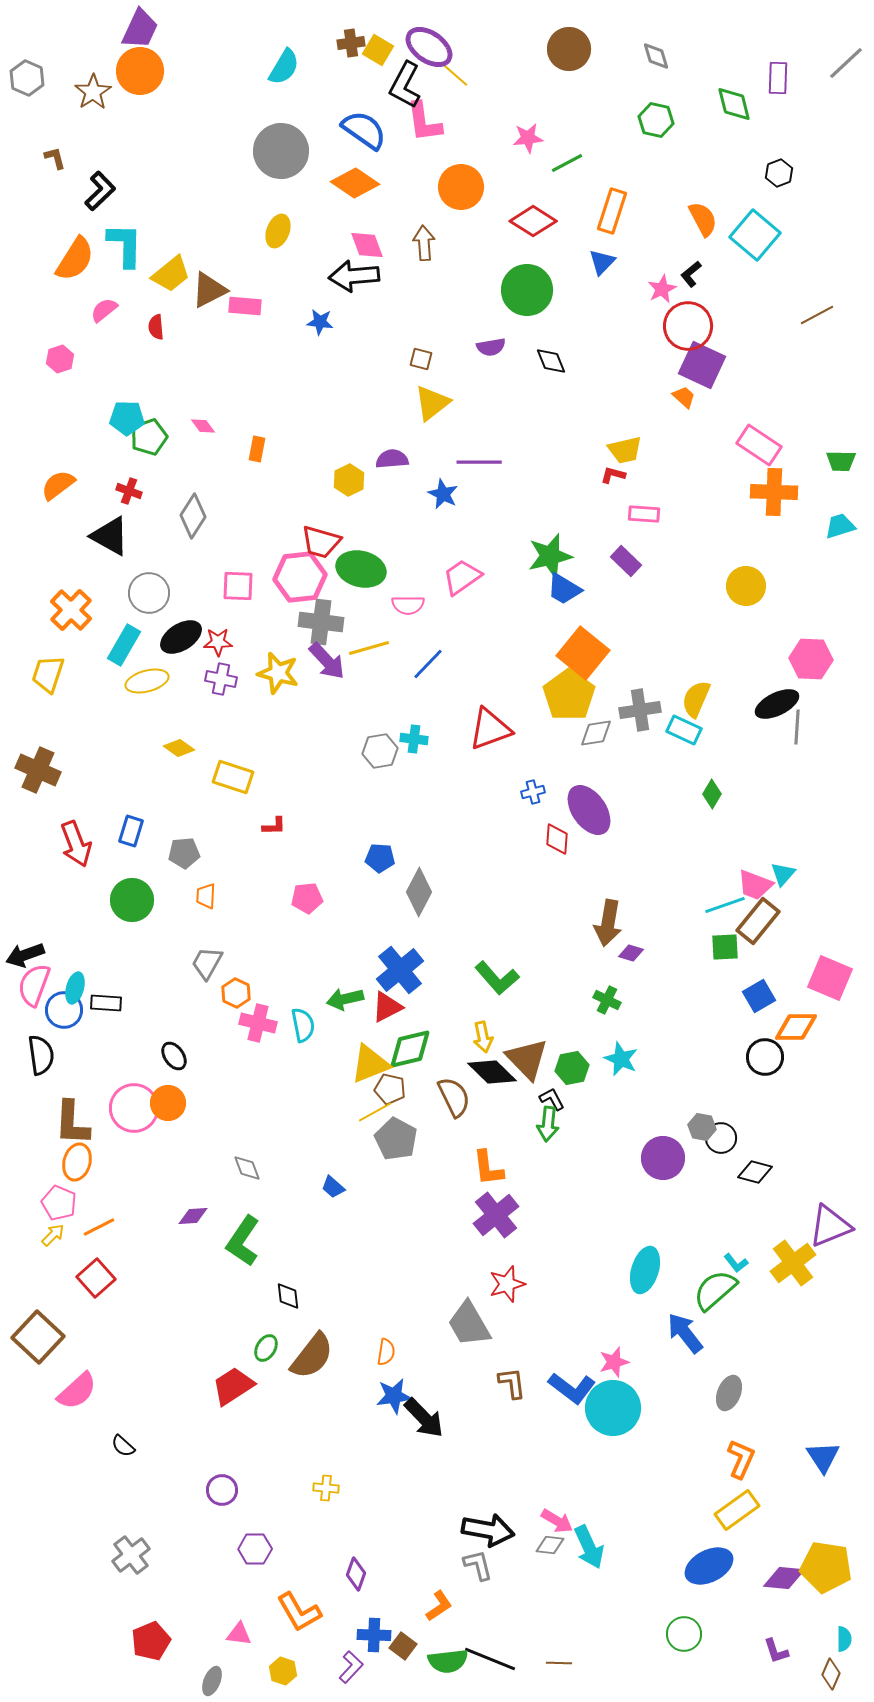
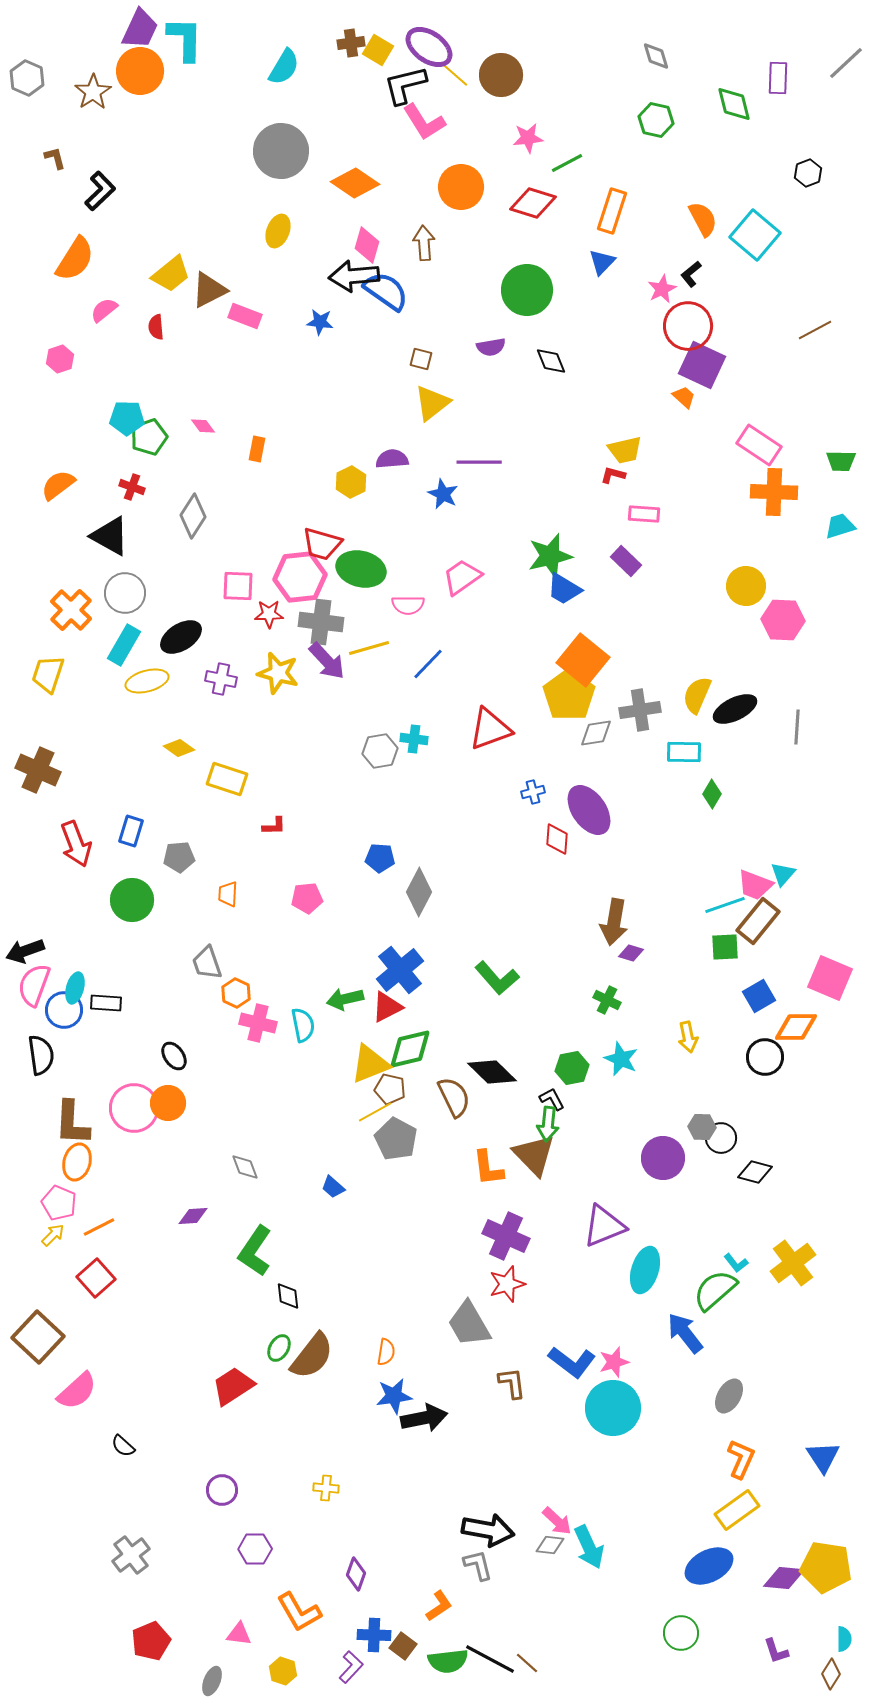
brown circle at (569, 49): moved 68 px left, 26 px down
black L-shape at (405, 85): rotated 48 degrees clockwise
pink L-shape at (424, 122): rotated 24 degrees counterclockwise
blue semicircle at (364, 130): moved 22 px right, 161 px down
black hexagon at (779, 173): moved 29 px right
red diamond at (533, 221): moved 18 px up; rotated 15 degrees counterclockwise
cyan L-shape at (125, 245): moved 60 px right, 206 px up
pink diamond at (367, 245): rotated 36 degrees clockwise
pink rectangle at (245, 306): moved 10 px down; rotated 16 degrees clockwise
brown line at (817, 315): moved 2 px left, 15 px down
yellow hexagon at (349, 480): moved 2 px right, 2 px down
red cross at (129, 491): moved 3 px right, 4 px up
red trapezoid at (321, 542): moved 1 px right, 2 px down
gray circle at (149, 593): moved 24 px left
red star at (218, 642): moved 51 px right, 28 px up
orange square at (583, 653): moved 7 px down
pink hexagon at (811, 659): moved 28 px left, 39 px up
yellow semicircle at (696, 699): moved 1 px right, 4 px up
black ellipse at (777, 704): moved 42 px left, 5 px down
cyan rectangle at (684, 730): moved 22 px down; rotated 24 degrees counterclockwise
yellow rectangle at (233, 777): moved 6 px left, 2 px down
gray pentagon at (184, 853): moved 5 px left, 4 px down
orange trapezoid at (206, 896): moved 22 px right, 2 px up
brown arrow at (608, 923): moved 6 px right, 1 px up
black arrow at (25, 955): moved 4 px up
gray trapezoid at (207, 963): rotated 48 degrees counterclockwise
yellow arrow at (483, 1037): moved 205 px right
brown triangle at (527, 1059): moved 7 px right, 96 px down
gray hexagon at (702, 1127): rotated 8 degrees counterclockwise
gray diamond at (247, 1168): moved 2 px left, 1 px up
purple cross at (496, 1215): moved 10 px right, 21 px down; rotated 27 degrees counterclockwise
purple triangle at (830, 1226): moved 226 px left
green L-shape at (243, 1241): moved 12 px right, 10 px down
green ellipse at (266, 1348): moved 13 px right
blue L-shape at (572, 1388): moved 26 px up
gray ellipse at (729, 1393): moved 3 px down; rotated 8 degrees clockwise
black arrow at (424, 1418): rotated 57 degrees counterclockwise
pink arrow at (557, 1521): rotated 12 degrees clockwise
green circle at (684, 1634): moved 3 px left, 1 px up
black line at (490, 1659): rotated 6 degrees clockwise
brown line at (559, 1663): moved 32 px left; rotated 40 degrees clockwise
brown diamond at (831, 1674): rotated 8 degrees clockwise
